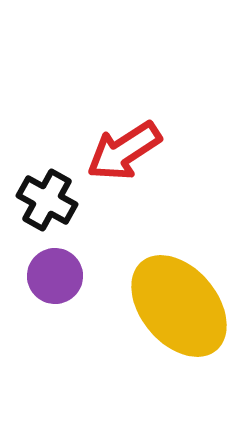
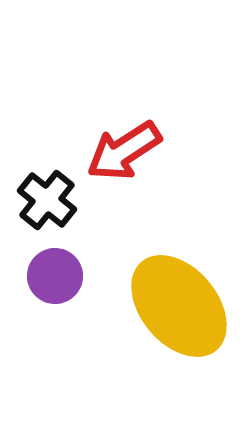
black cross: rotated 10 degrees clockwise
